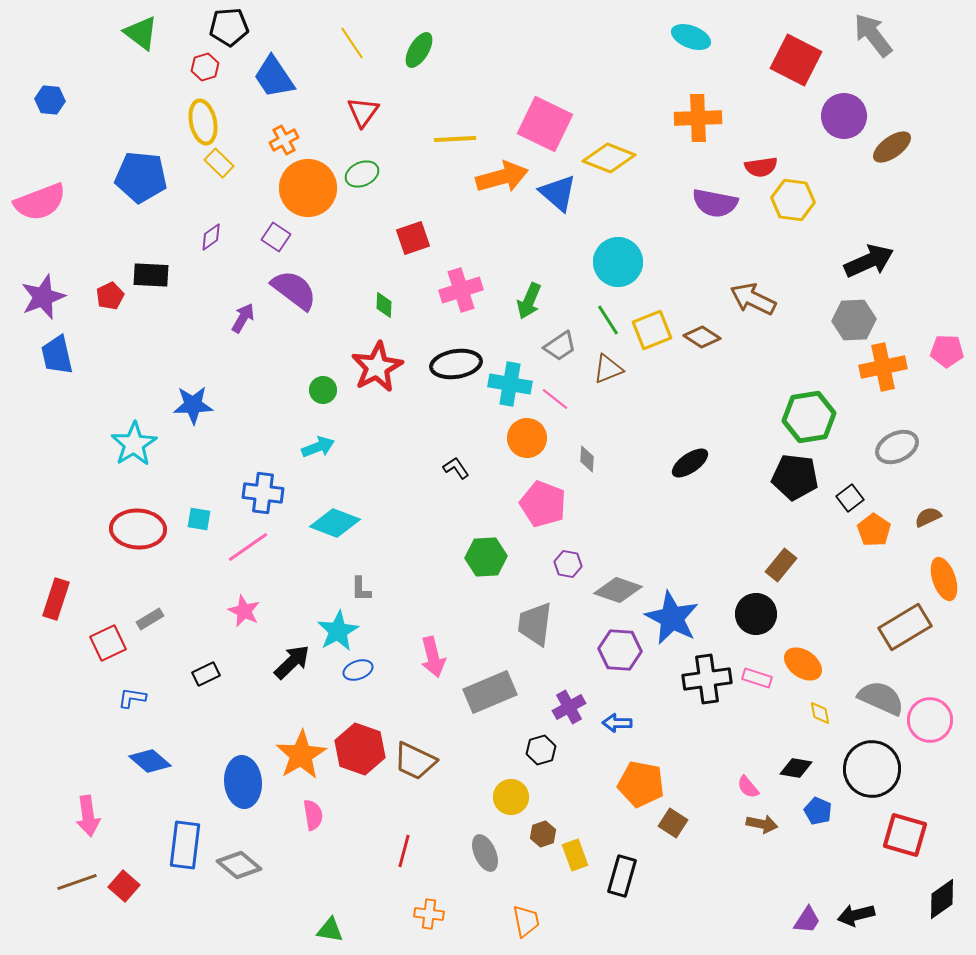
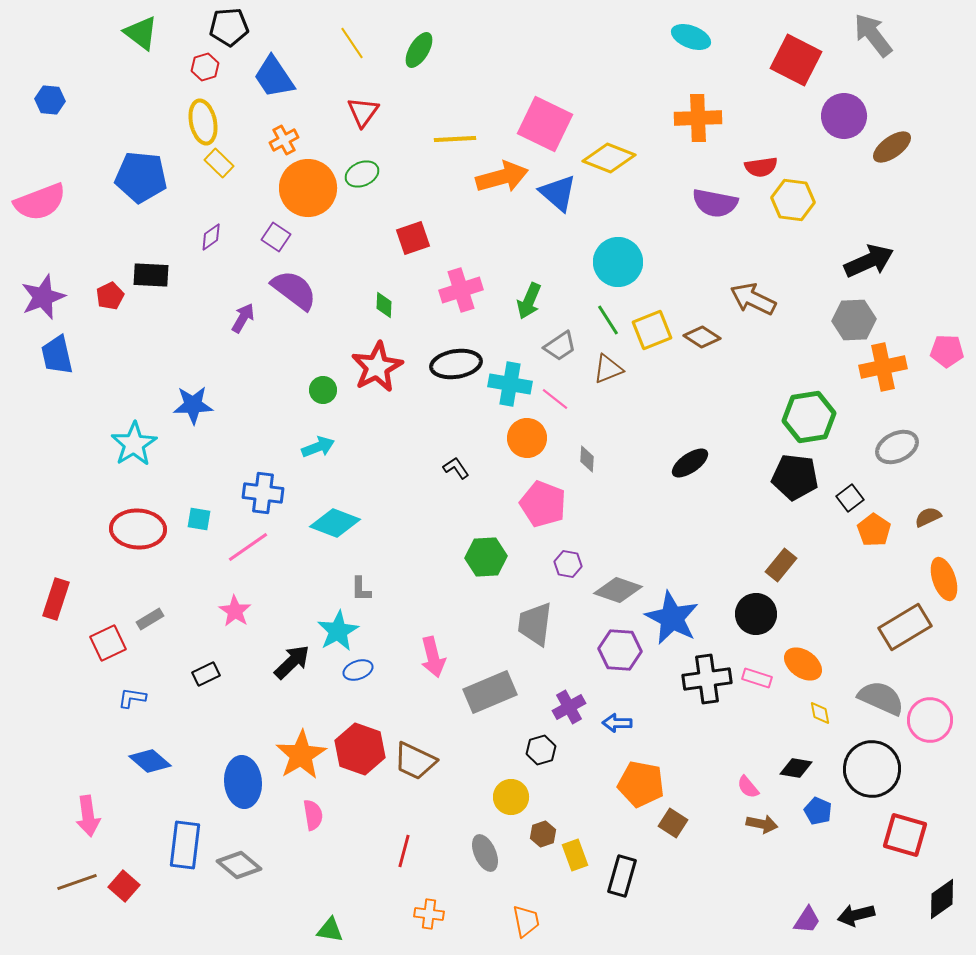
pink star at (244, 611): moved 9 px left; rotated 8 degrees clockwise
